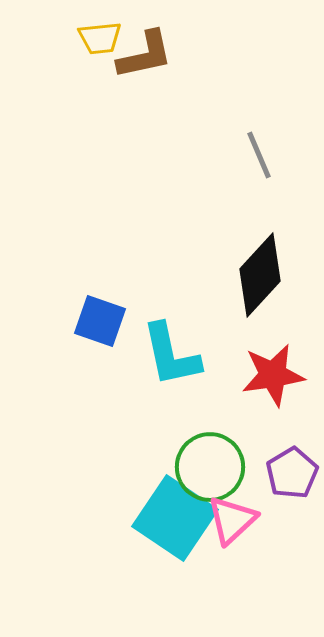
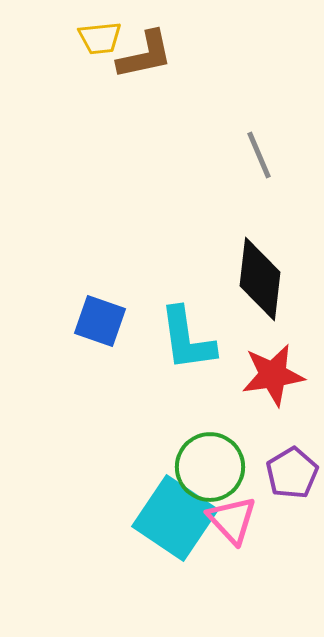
black diamond: moved 4 px down; rotated 36 degrees counterclockwise
cyan L-shape: moved 16 px right, 16 px up; rotated 4 degrees clockwise
pink triangle: rotated 30 degrees counterclockwise
